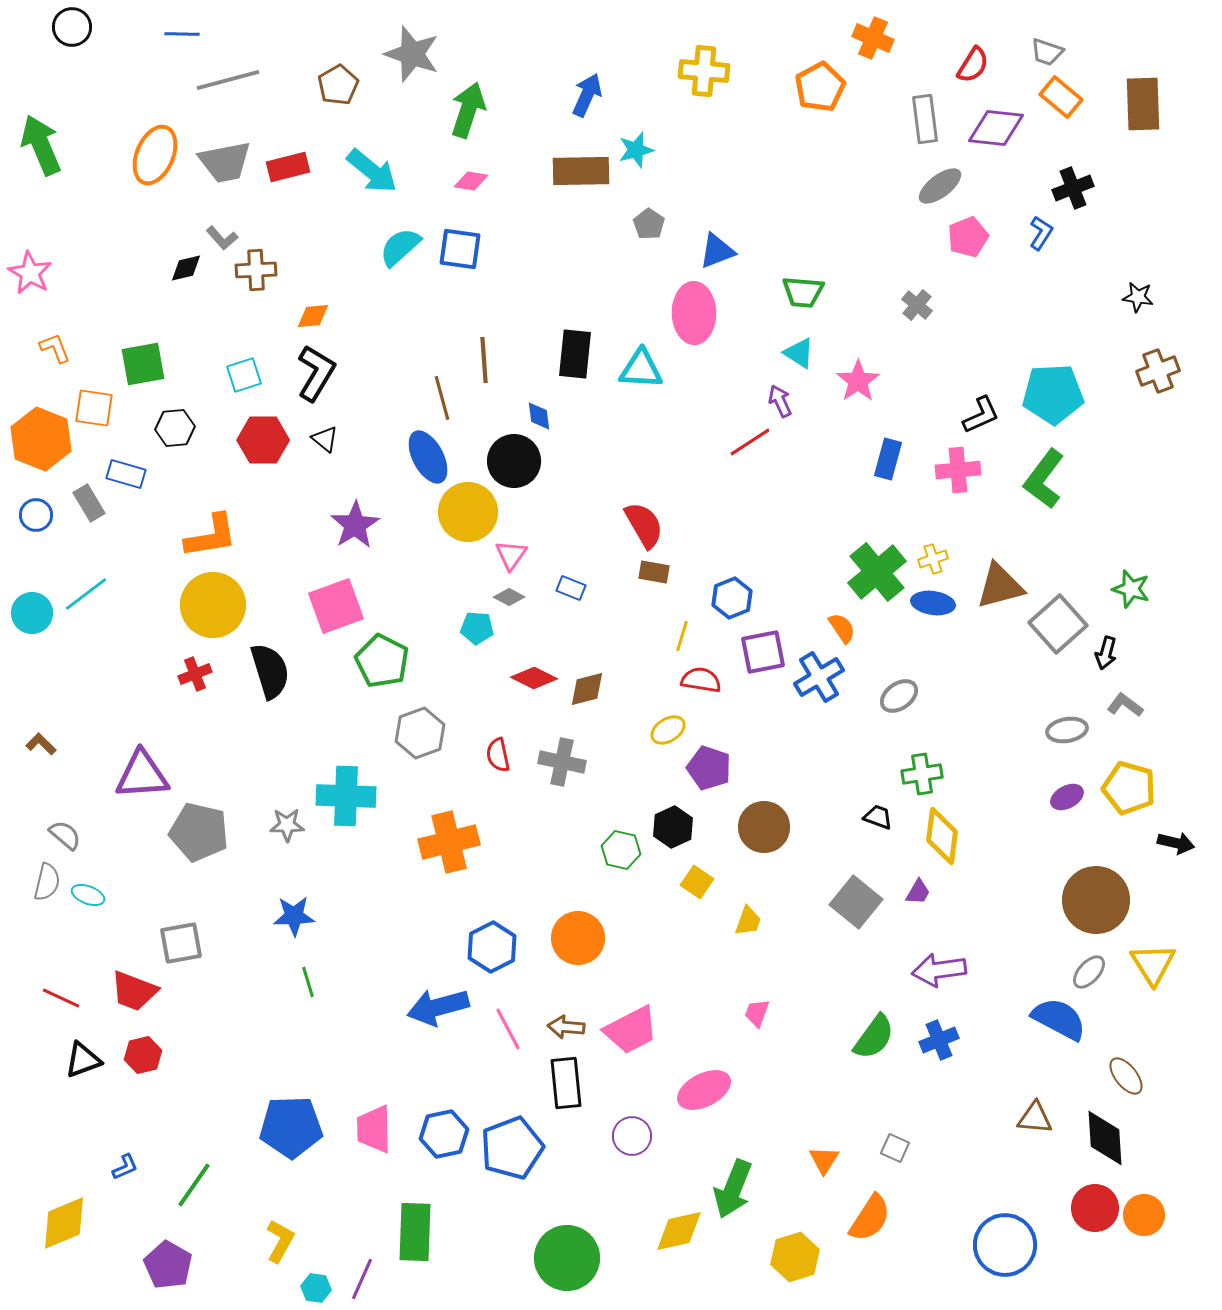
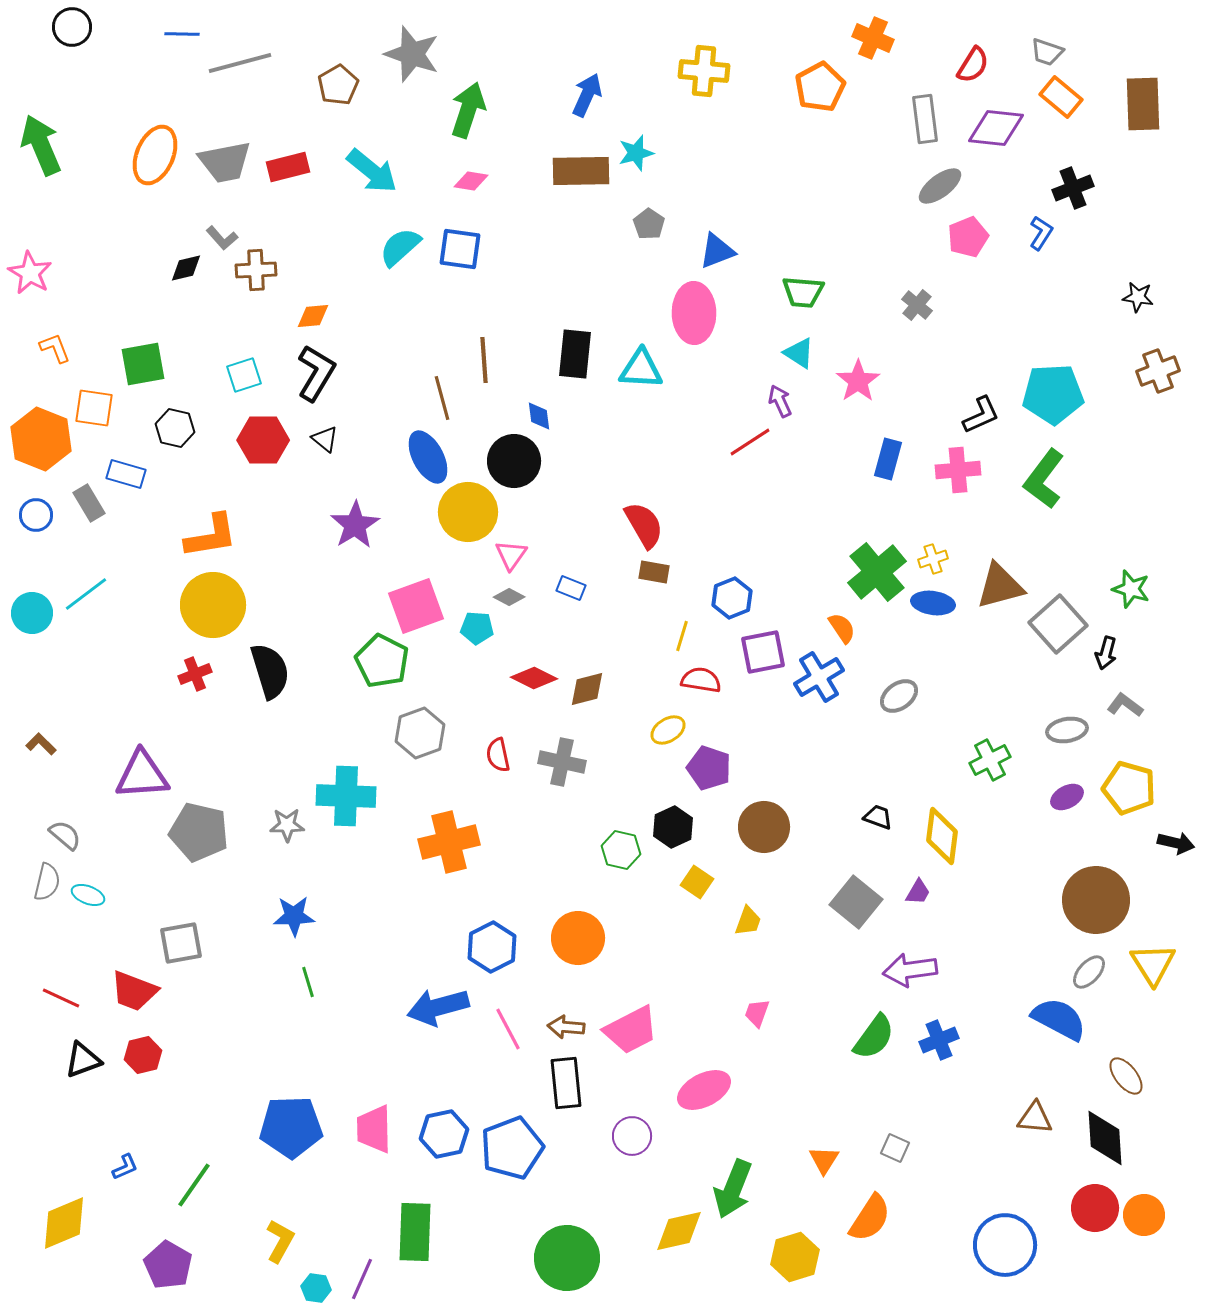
gray line at (228, 80): moved 12 px right, 17 px up
cyan star at (636, 150): moved 3 px down
black hexagon at (175, 428): rotated 18 degrees clockwise
pink square at (336, 606): moved 80 px right
green cross at (922, 774): moved 68 px right, 14 px up; rotated 18 degrees counterclockwise
purple arrow at (939, 970): moved 29 px left
